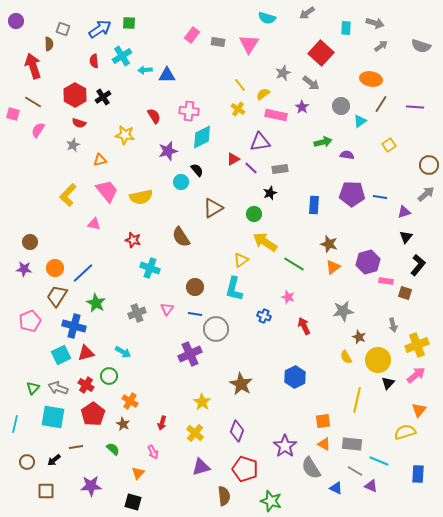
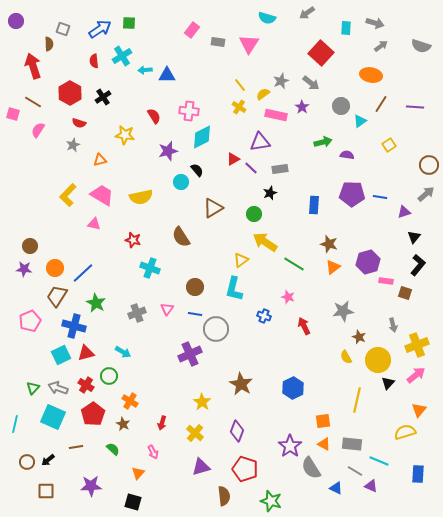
pink rectangle at (192, 35): moved 5 px up
gray star at (283, 73): moved 2 px left, 8 px down
orange ellipse at (371, 79): moved 4 px up
red hexagon at (75, 95): moved 5 px left, 2 px up
yellow cross at (238, 109): moved 1 px right, 2 px up
pink trapezoid at (107, 191): moved 5 px left, 4 px down; rotated 20 degrees counterclockwise
black triangle at (406, 237): moved 8 px right
brown circle at (30, 242): moved 4 px down
blue hexagon at (295, 377): moved 2 px left, 11 px down
cyan square at (53, 417): rotated 15 degrees clockwise
purple star at (285, 446): moved 5 px right
black arrow at (54, 460): moved 6 px left
